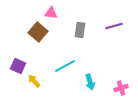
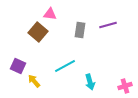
pink triangle: moved 1 px left, 1 px down
purple line: moved 6 px left, 1 px up
pink cross: moved 4 px right, 2 px up
